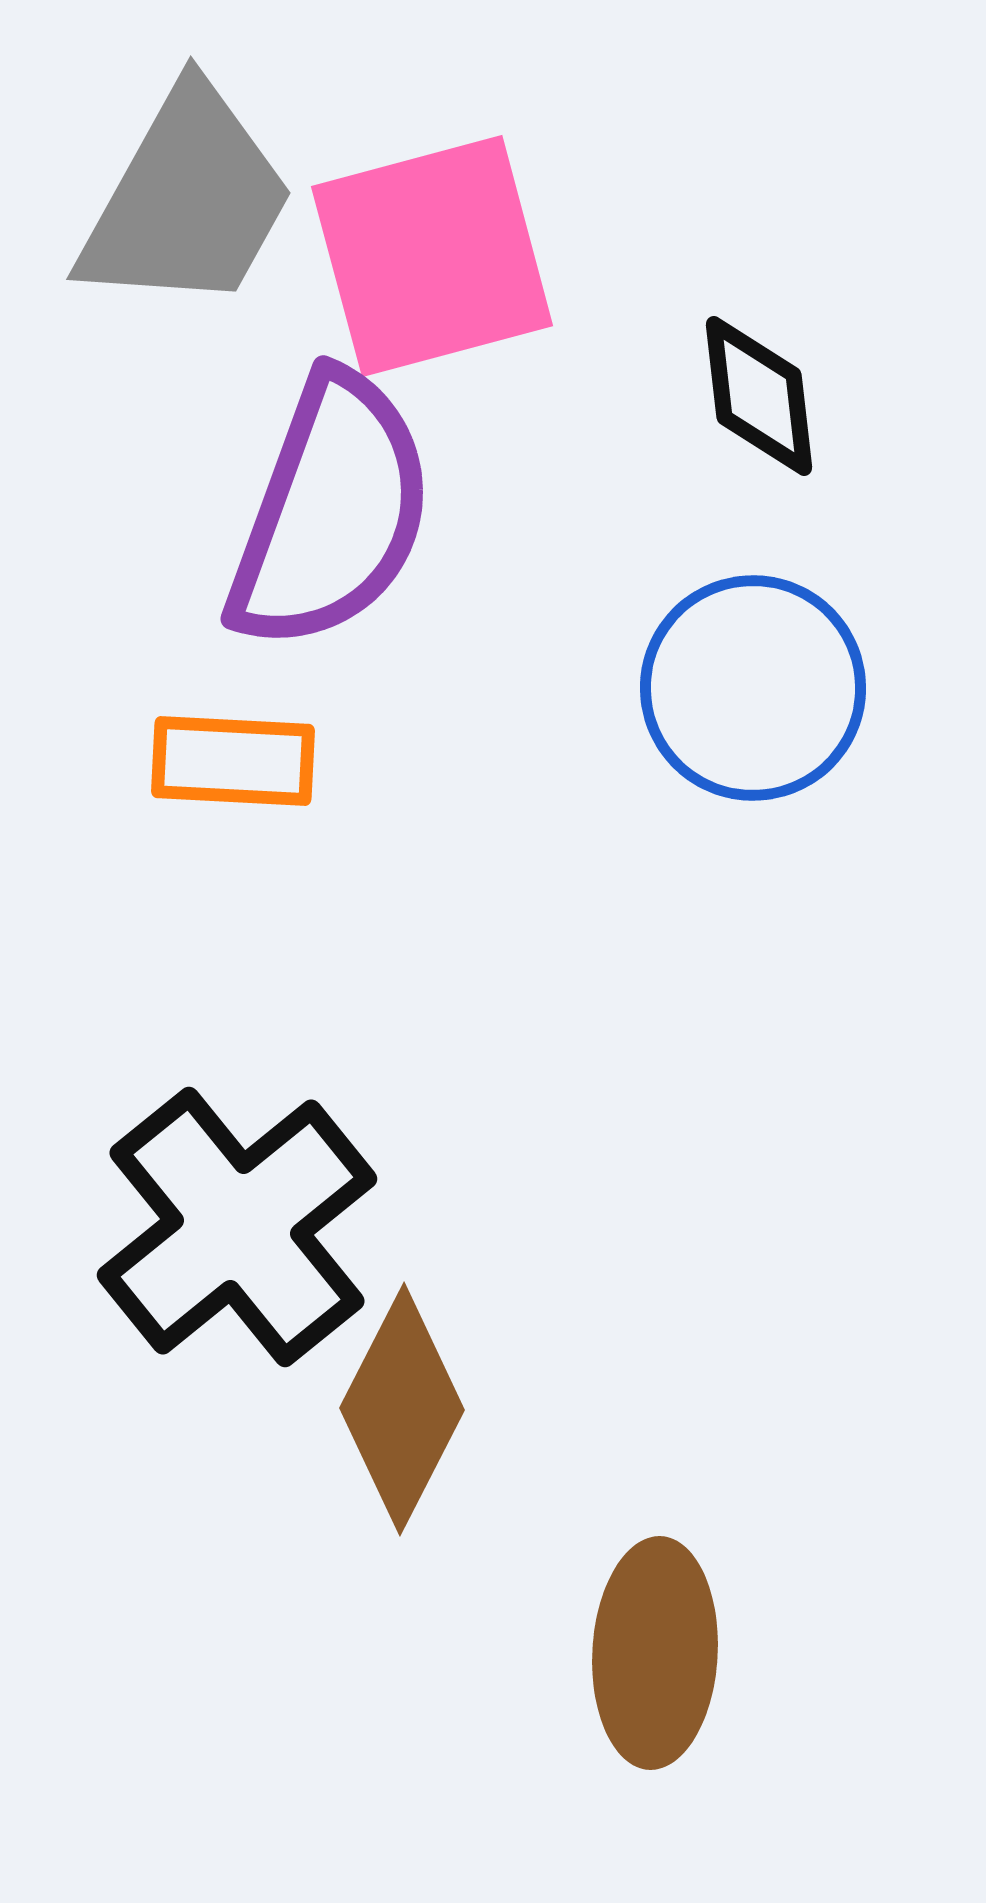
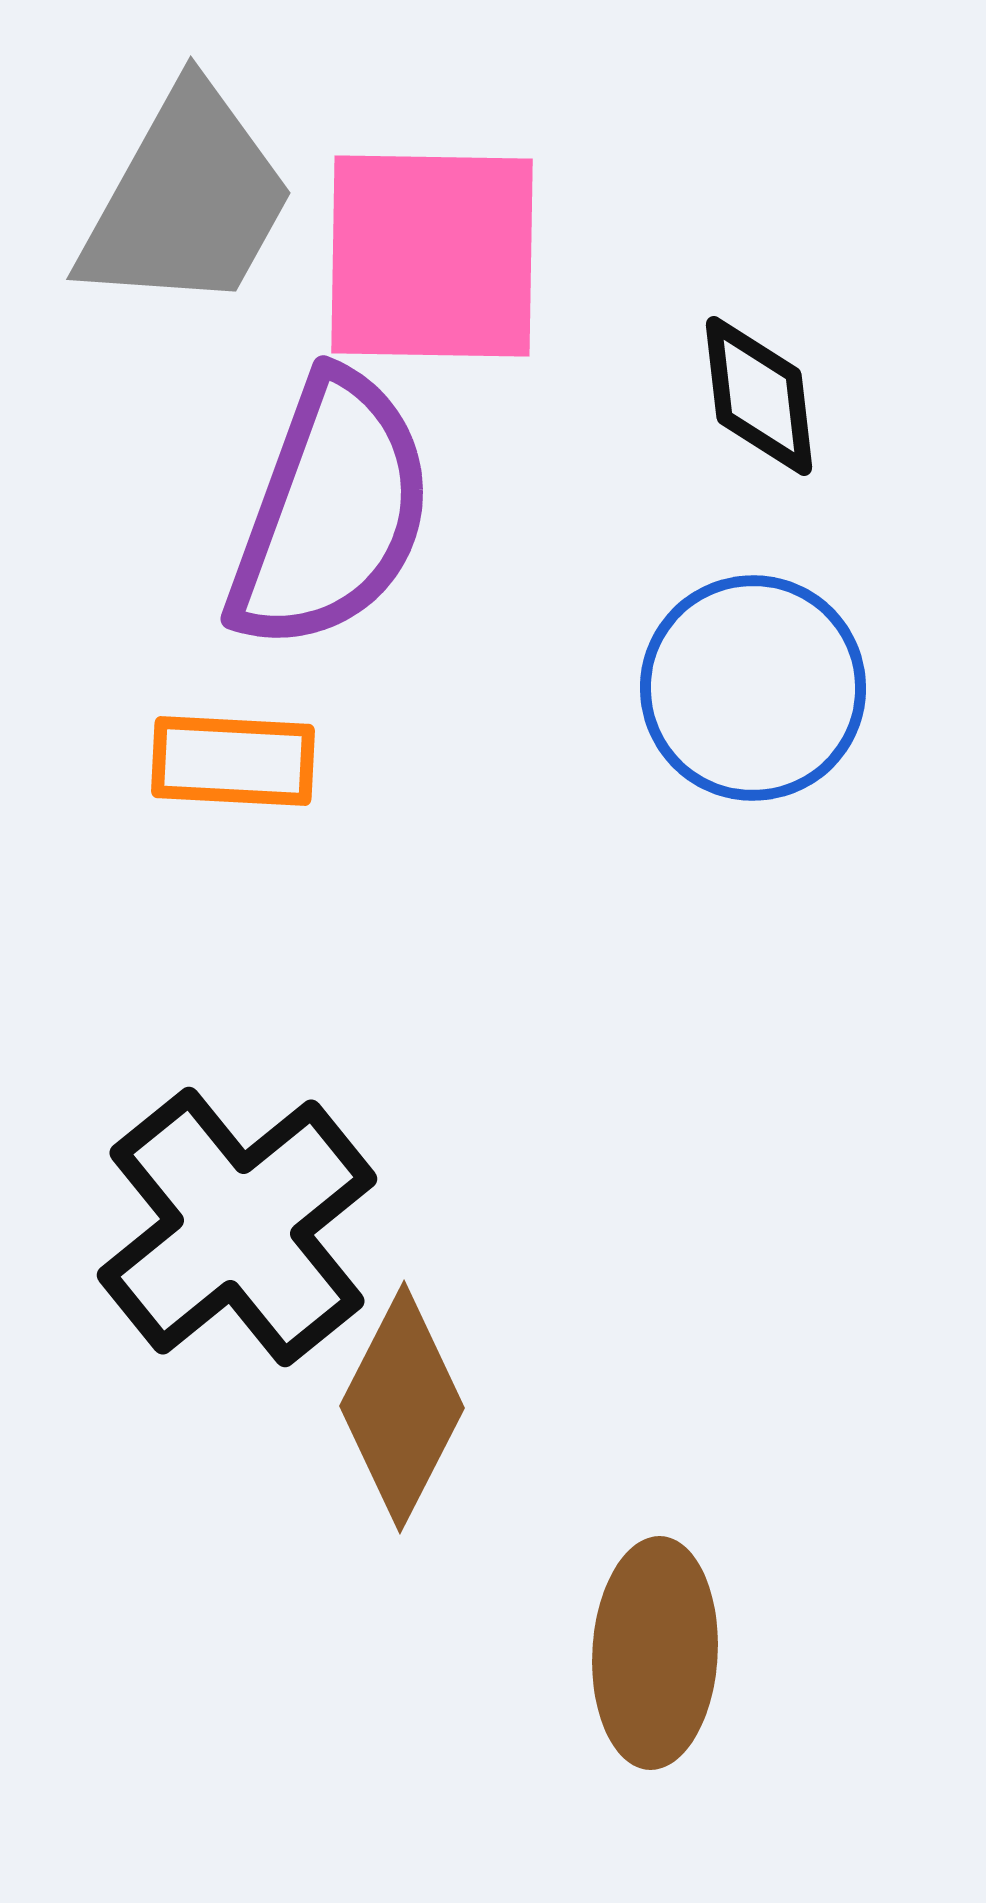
pink square: rotated 16 degrees clockwise
brown diamond: moved 2 px up
